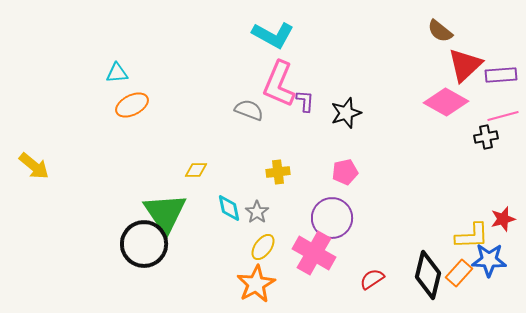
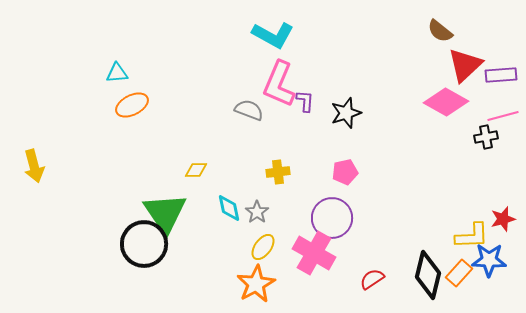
yellow arrow: rotated 36 degrees clockwise
